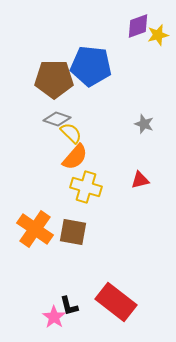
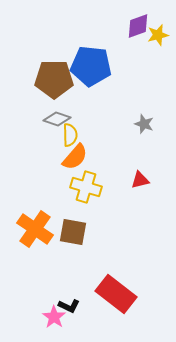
yellow semicircle: moved 1 px left, 2 px down; rotated 45 degrees clockwise
red rectangle: moved 8 px up
black L-shape: rotated 50 degrees counterclockwise
